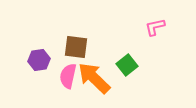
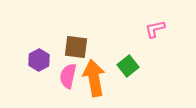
pink L-shape: moved 2 px down
purple hexagon: rotated 20 degrees counterclockwise
green square: moved 1 px right, 1 px down
orange arrow: rotated 36 degrees clockwise
